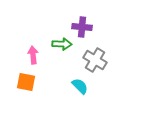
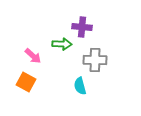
pink arrow: moved 1 px down; rotated 138 degrees clockwise
gray cross: rotated 30 degrees counterclockwise
orange square: rotated 18 degrees clockwise
cyan semicircle: rotated 150 degrees counterclockwise
